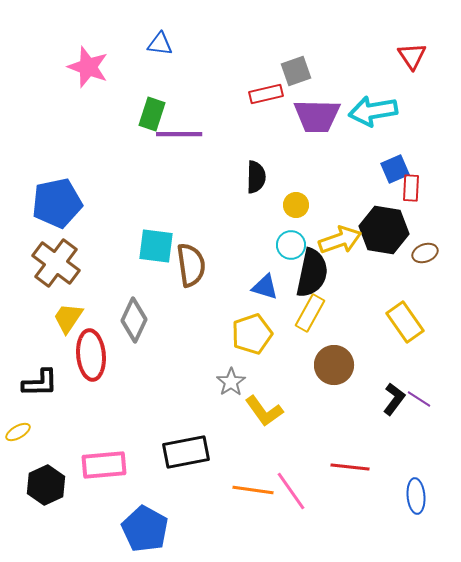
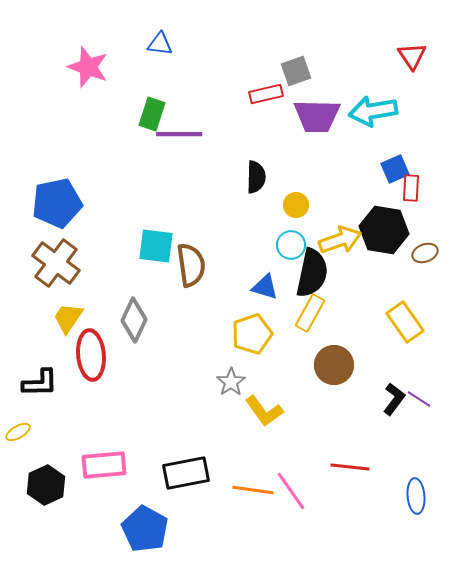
black rectangle at (186, 452): moved 21 px down
